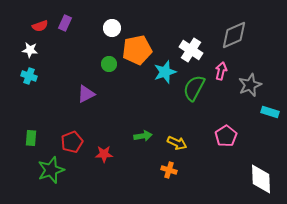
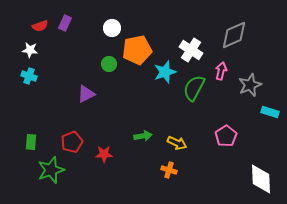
green rectangle: moved 4 px down
